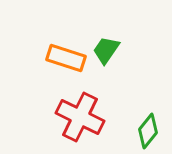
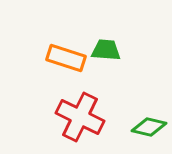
green trapezoid: rotated 60 degrees clockwise
green diamond: moved 1 px right, 4 px up; rotated 64 degrees clockwise
